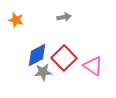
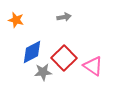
blue diamond: moved 5 px left, 3 px up
